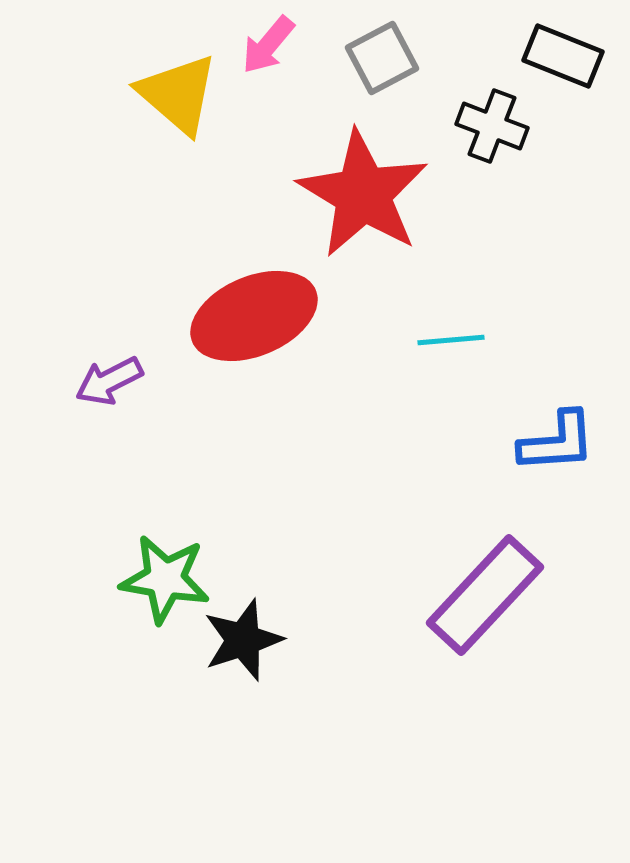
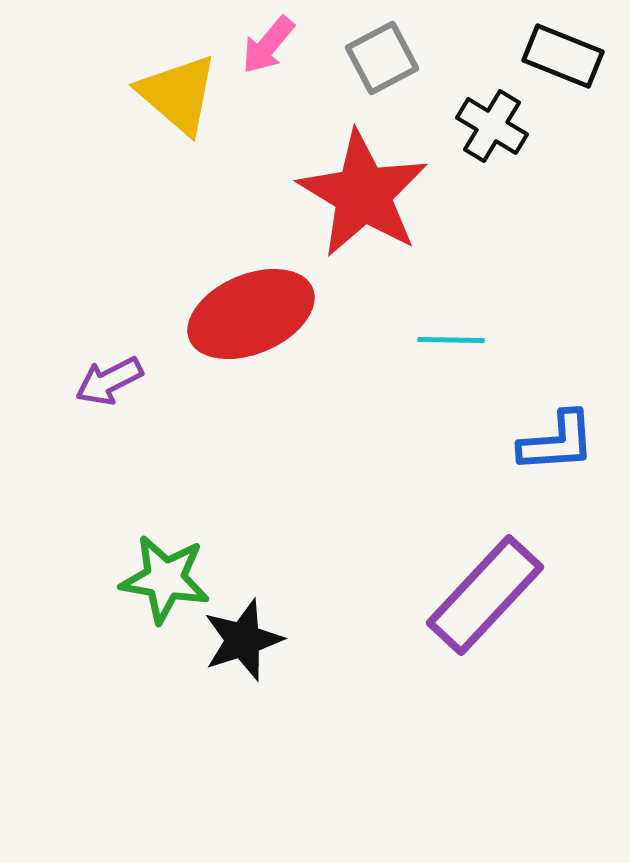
black cross: rotated 10 degrees clockwise
red ellipse: moved 3 px left, 2 px up
cyan line: rotated 6 degrees clockwise
